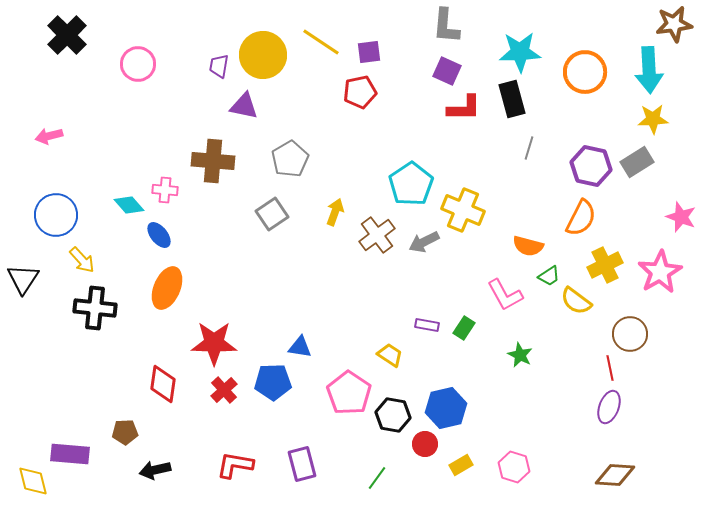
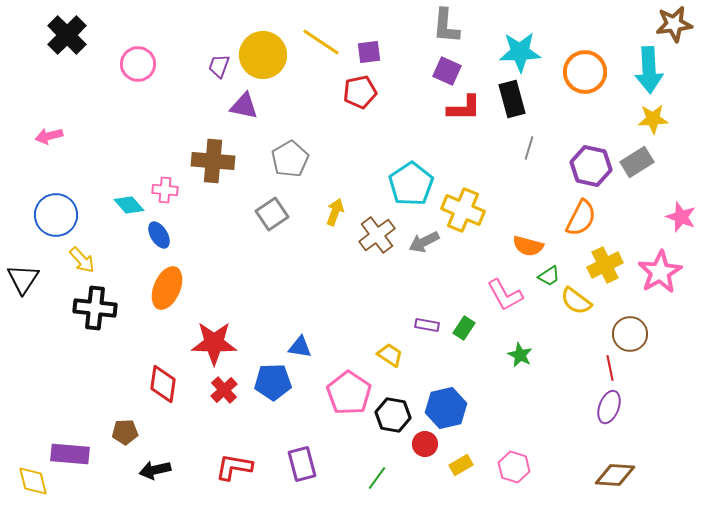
purple trapezoid at (219, 66): rotated 10 degrees clockwise
blue ellipse at (159, 235): rotated 8 degrees clockwise
red L-shape at (235, 465): moved 1 px left, 2 px down
